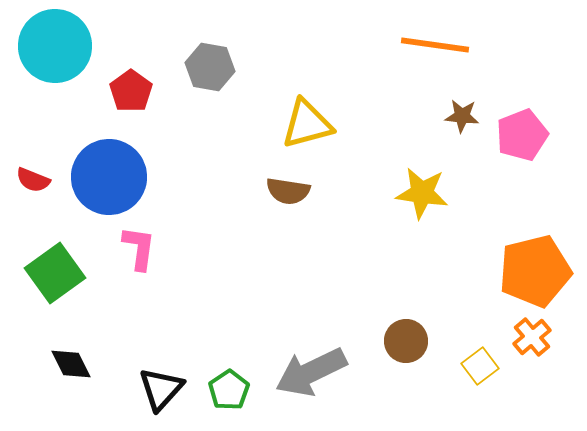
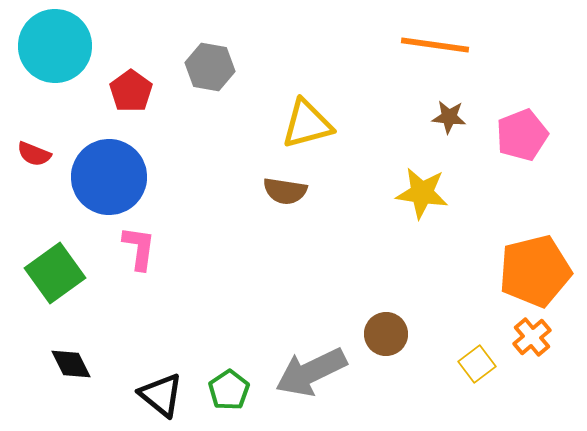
brown star: moved 13 px left, 1 px down
red semicircle: moved 1 px right, 26 px up
brown semicircle: moved 3 px left
brown circle: moved 20 px left, 7 px up
yellow square: moved 3 px left, 2 px up
black triangle: moved 6 px down; rotated 33 degrees counterclockwise
